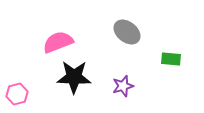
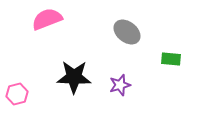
pink semicircle: moved 11 px left, 23 px up
purple star: moved 3 px left, 1 px up
